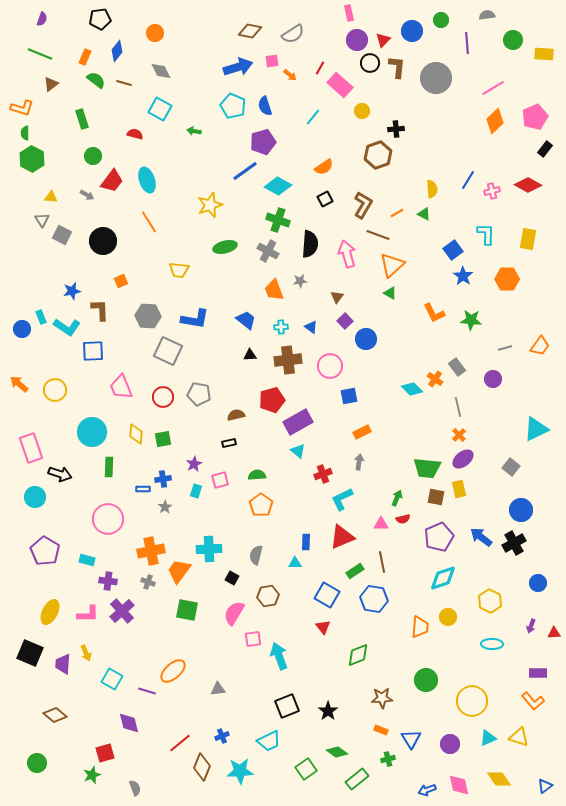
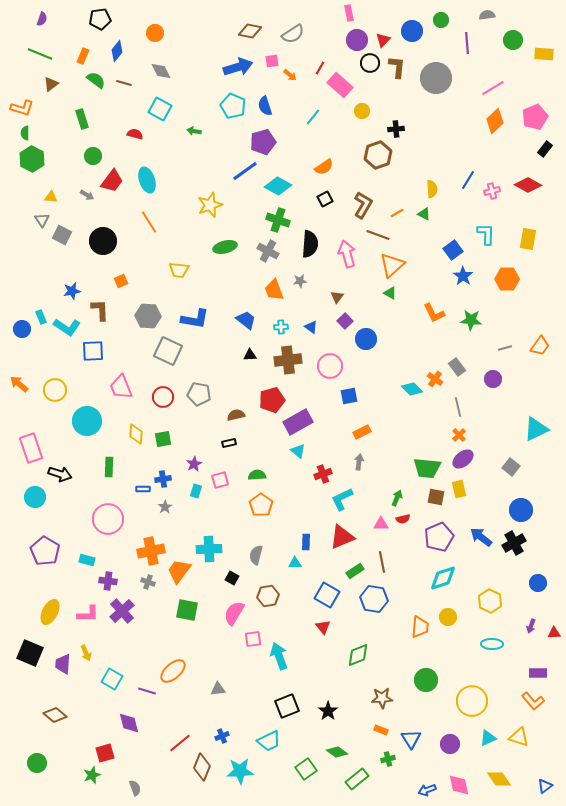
orange rectangle at (85, 57): moved 2 px left, 1 px up
cyan circle at (92, 432): moved 5 px left, 11 px up
